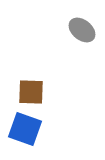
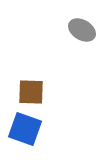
gray ellipse: rotated 8 degrees counterclockwise
